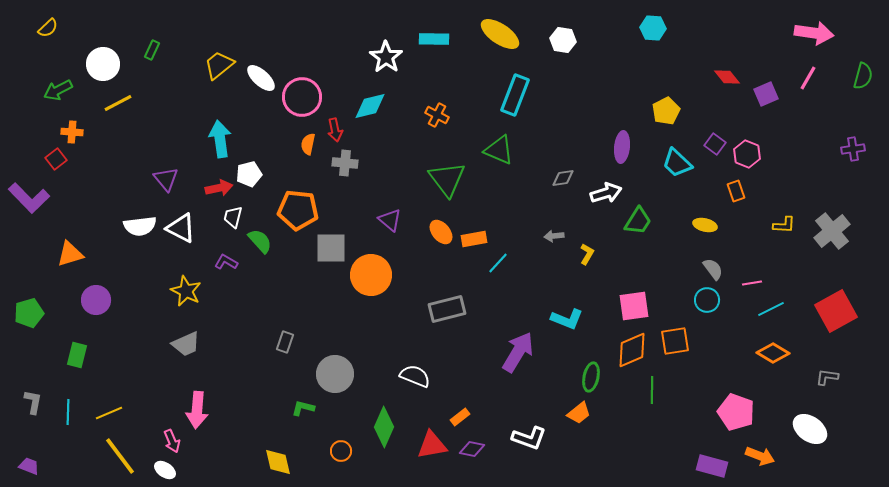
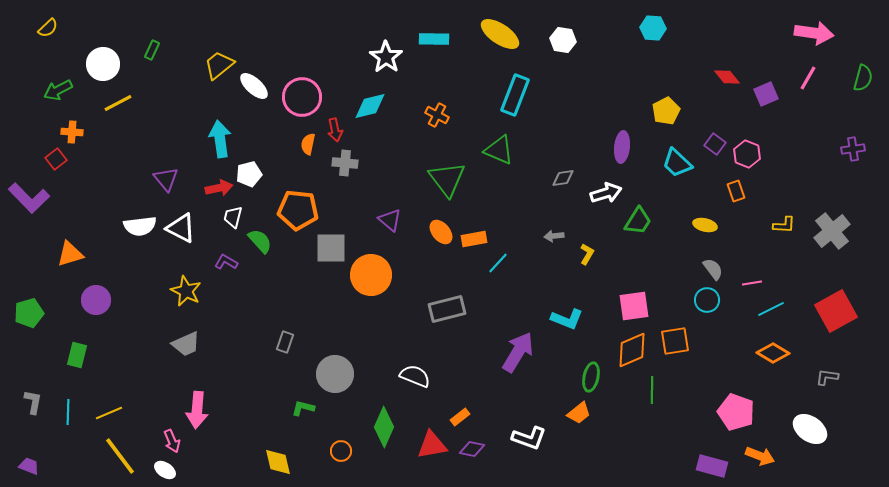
green semicircle at (863, 76): moved 2 px down
white ellipse at (261, 78): moved 7 px left, 8 px down
